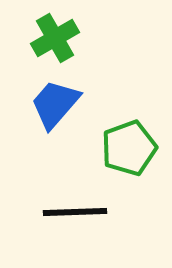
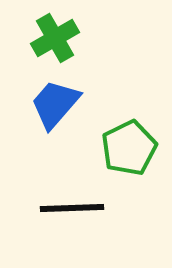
green pentagon: rotated 6 degrees counterclockwise
black line: moved 3 px left, 4 px up
